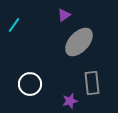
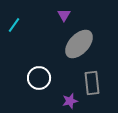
purple triangle: rotated 24 degrees counterclockwise
gray ellipse: moved 2 px down
white circle: moved 9 px right, 6 px up
